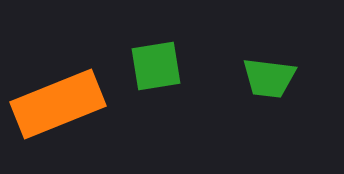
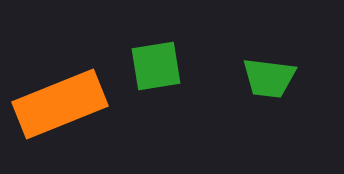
orange rectangle: moved 2 px right
